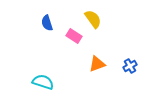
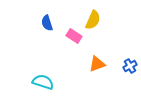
yellow semicircle: moved 1 px down; rotated 60 degrees clockwise
